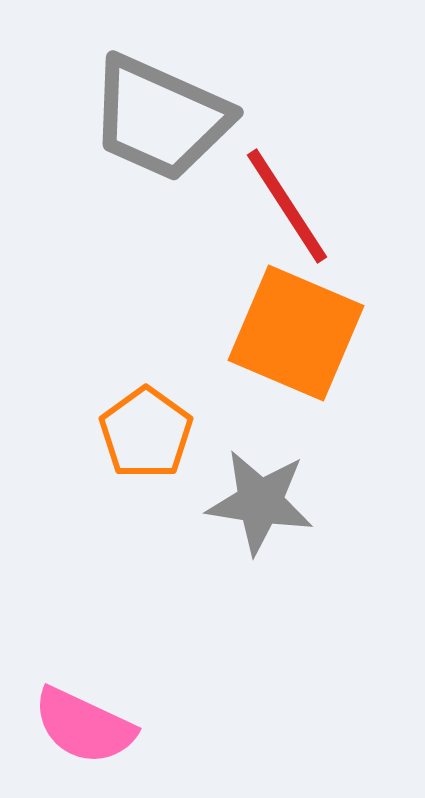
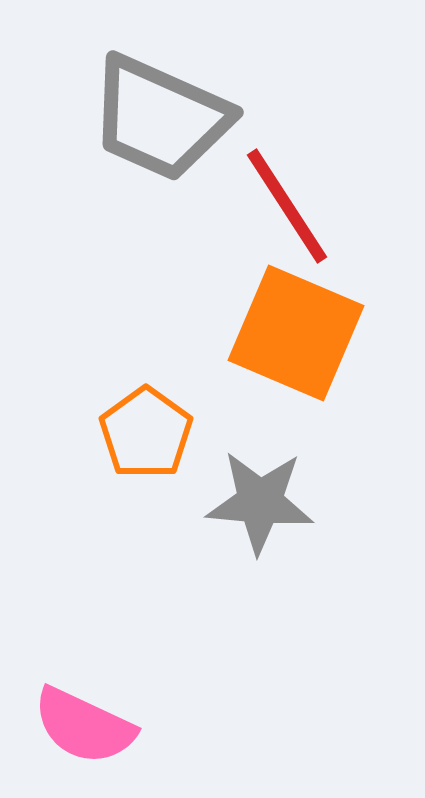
gray star: rotated 4 degrees counterclockwise
